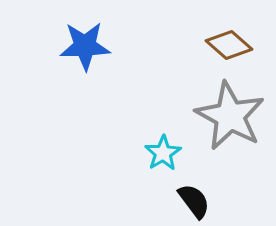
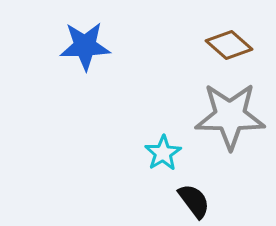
gray star: rotated 28 degrees counterclockwise
